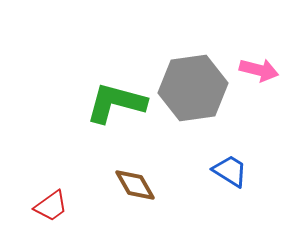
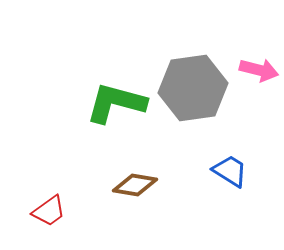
brown diamond: rotated 51 degrees counterclockwise
red trapezoid: moved 2 px left, 5 px down
